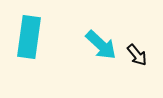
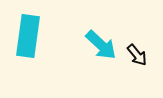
cyan rectangle: moved 1 px left, 1 px up
